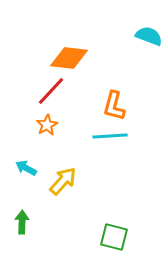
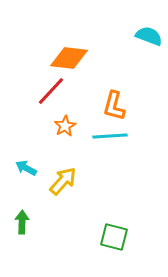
orange star: moved 18 px right, 1 px down
